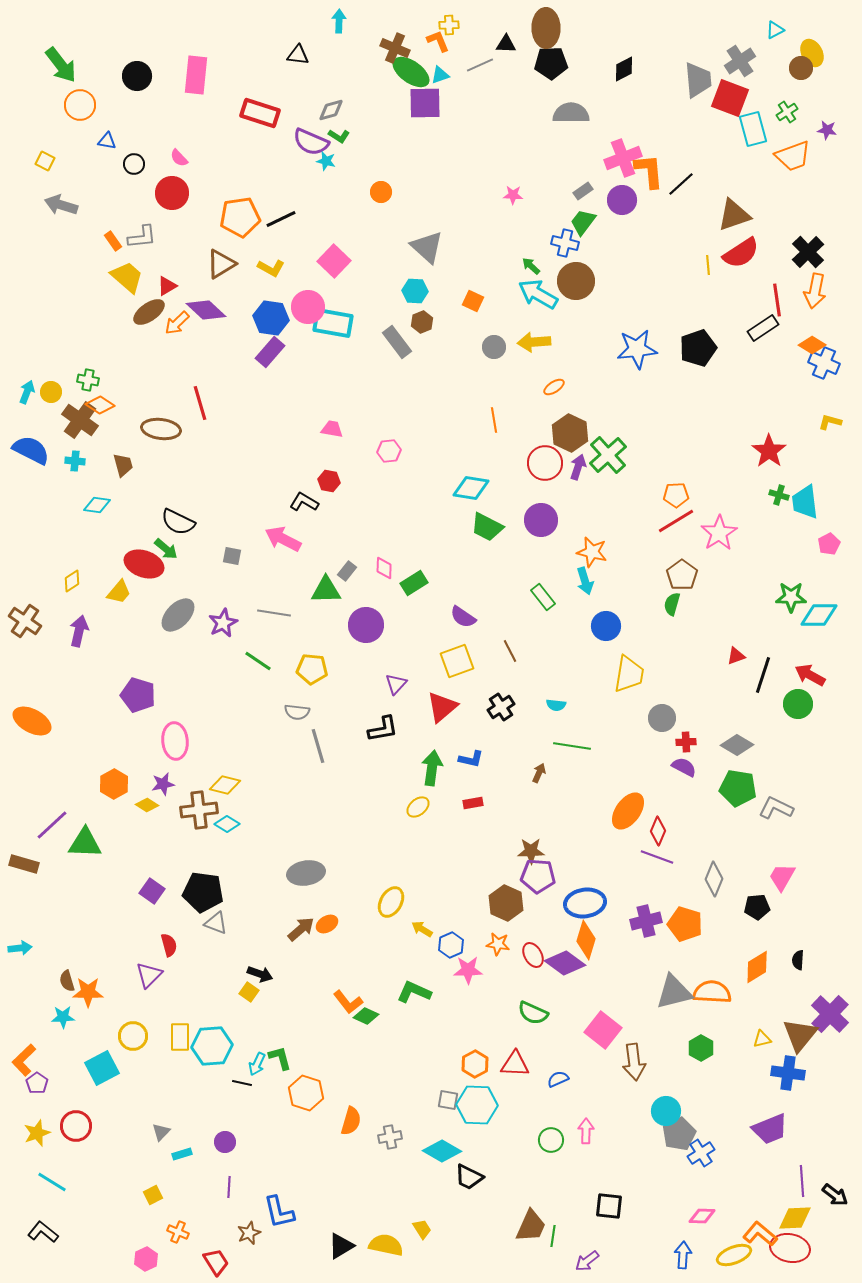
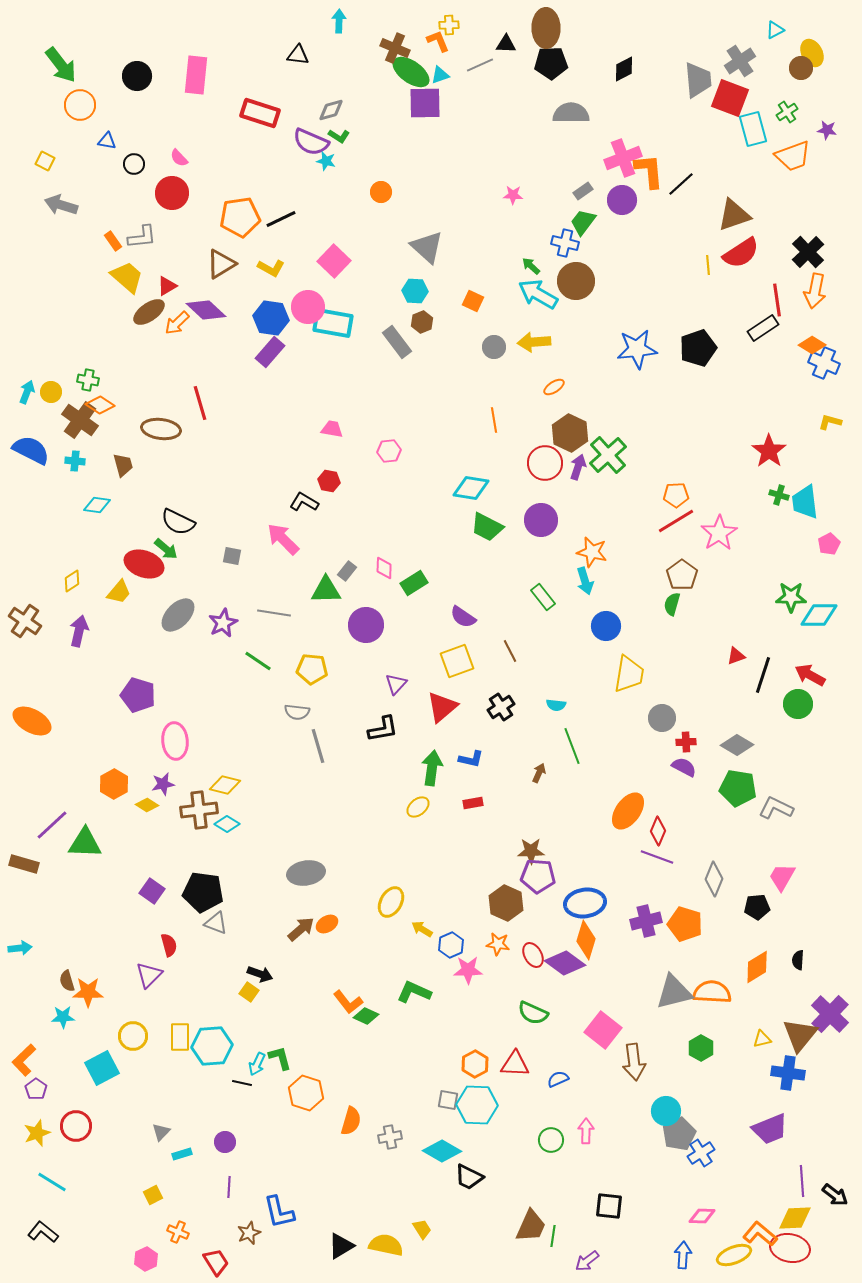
pink arrow at (283, 539): rotated 18 degrees clockwise
green line at (572, 746): rotated 60 degrees clockwise
purple pentagon at (37, 1083): moved 1 px left, 6 px down
